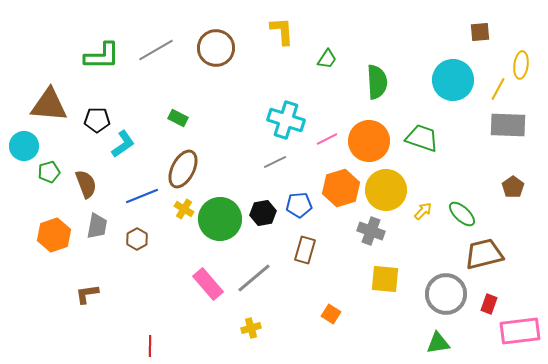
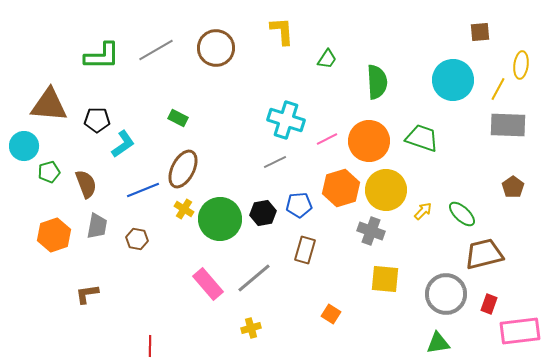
blue line at (142, 196): moved 1 px right, 6 px up
brown hexagon at (137, 239): rotated 20 degrees counterclockwise
